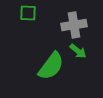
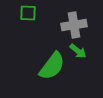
green semicircle: moved 1 px right
